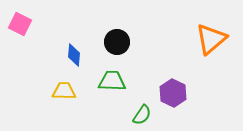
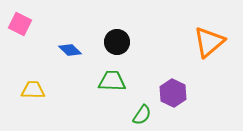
orange triangle: moved 2 px left, 3 px down
blue diamond: moved 4 px left, 5 px up; rotated 50 degrees counterclockwise
yellow trapezoid: moved 31 px left, 1 px up
